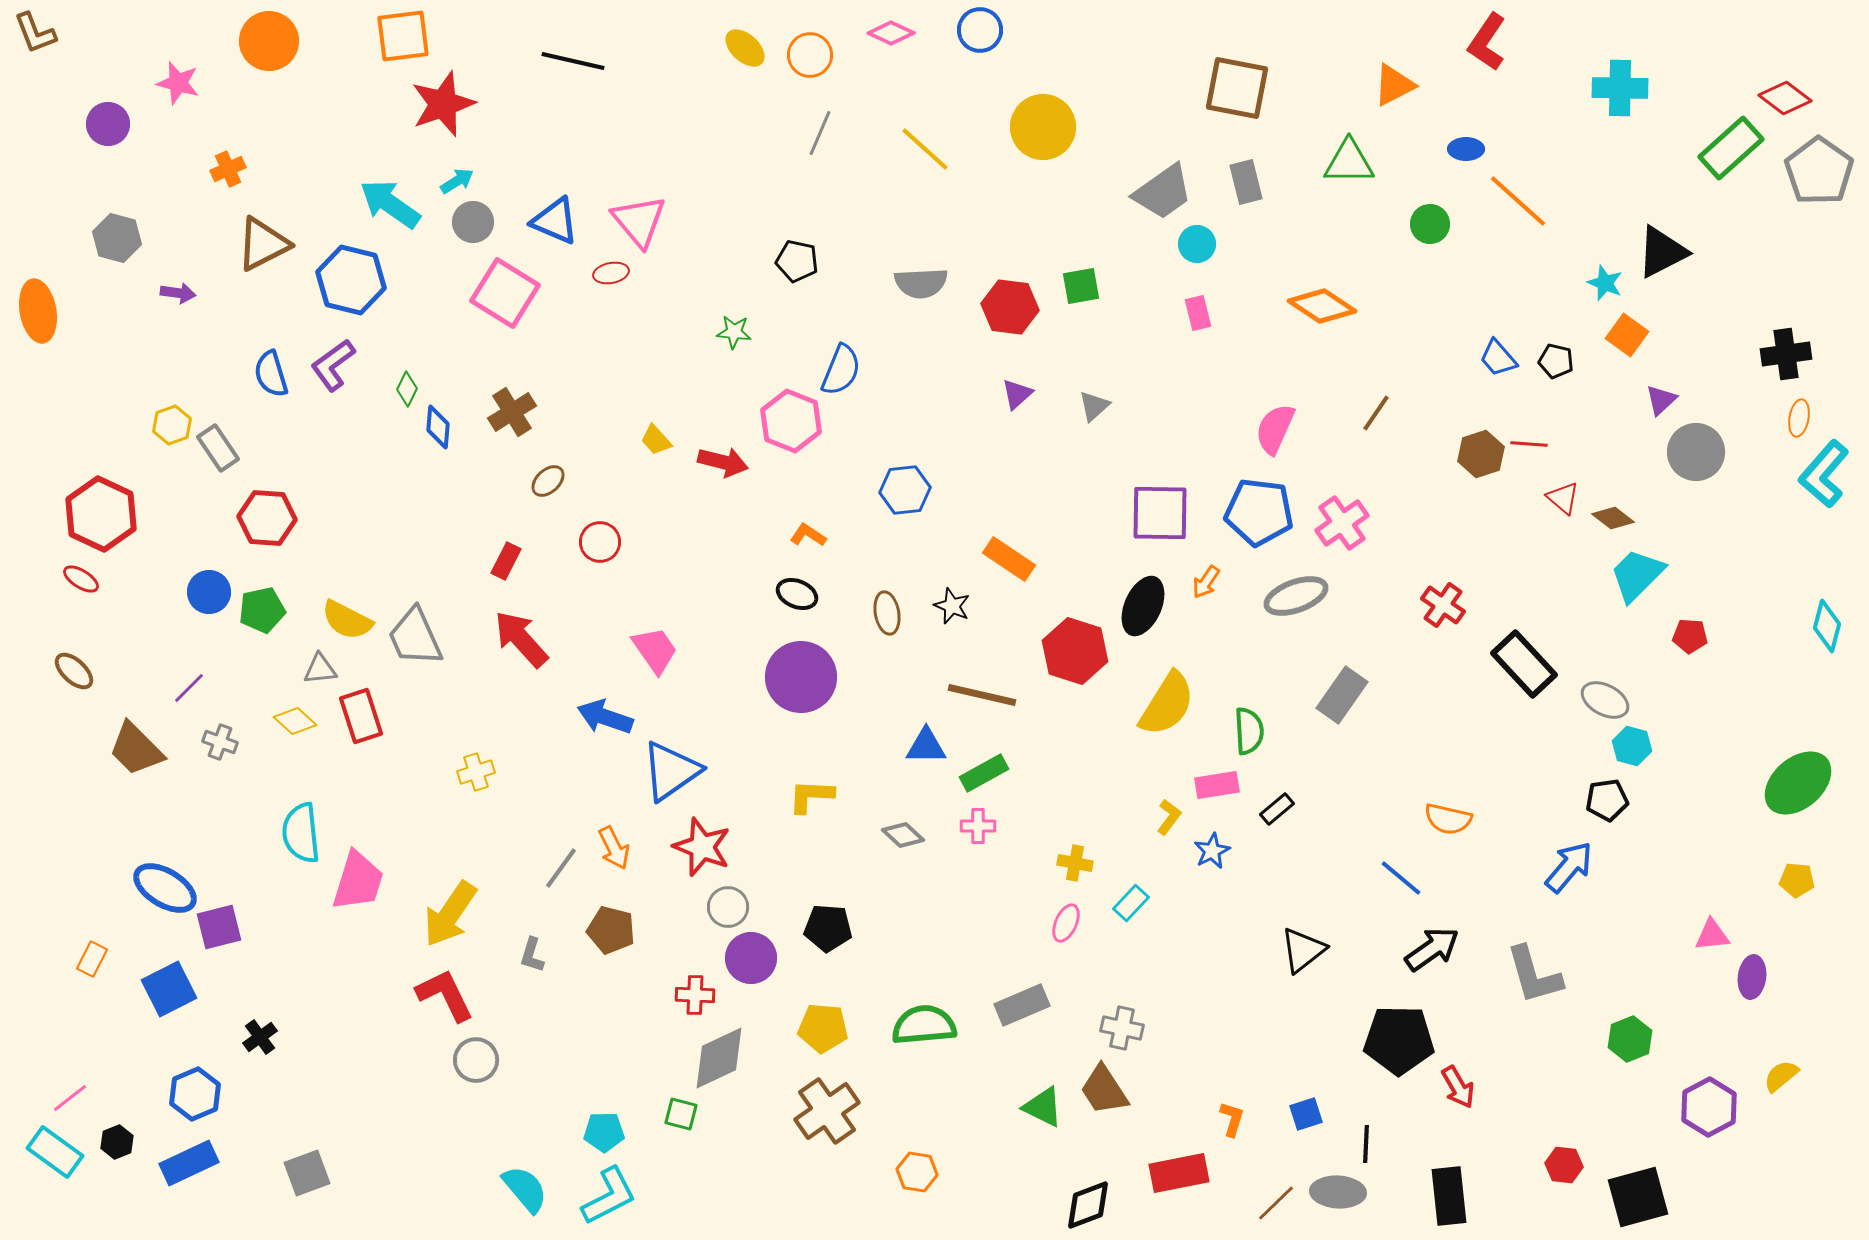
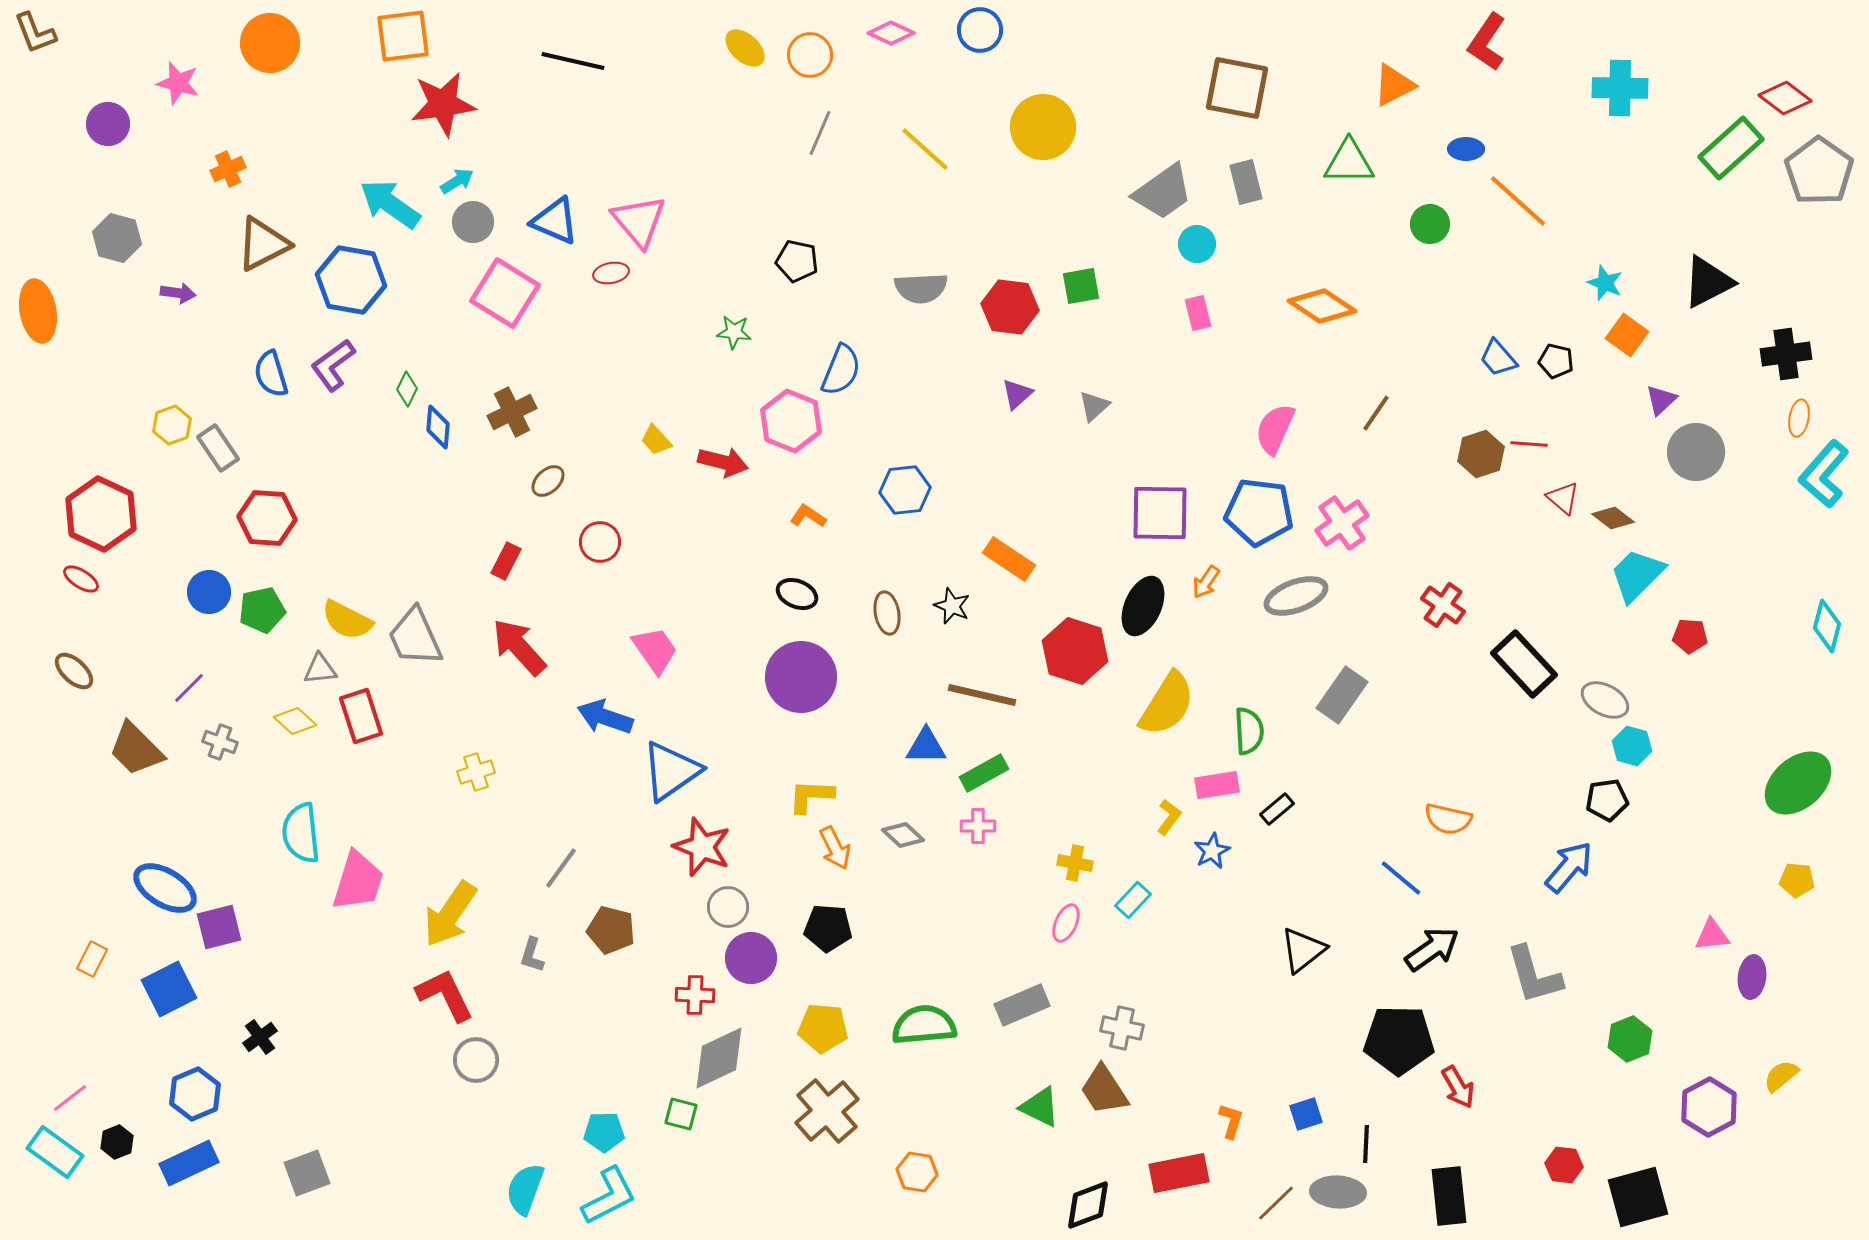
orange circle at (269, 41): moved 1 px right, 2 px down
red star at (443, 104): rotated 12 degrees clockwise
black triangle at (1662, 252): moved 46 px right, 30 px down
blue hexagon at (351, 280): rotated 4 degrees counterclockwise
gray semicircle at (921, 283): moved 5 px down
brown cross at (512, 412): rotated 6 degrees clockwise
orange L-shape at (808, 535): moved 19 px up
red arrow at (521, 639): moved 2 px left, 8 px down
orange arrow at (614, 848): moved 221 px right
cyan rectangle at (1131, 903): moved 2 px right, 3 px up
green triangle at (1043, 1107): moved 3 px left
brown cross at (827, 1111): rotated 6 degrees counterclockwise
orange L-shape at (1232, 1119): moved 1 px left, 2 px down
cyan semicircle at (525, 1189): rotated 120 degrees counterclockwise
